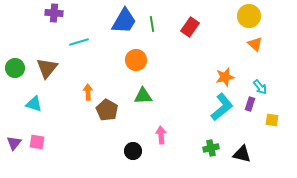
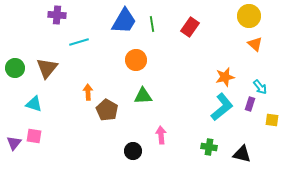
purple cross: moved 3 px right, 2 px down
pink square: moved 3 px left, 6 px up
green cross: moved 2 px left, 1 px up; rotated 21 degrees clockwise
